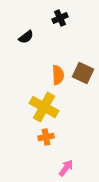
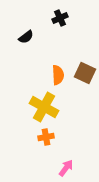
brown square: moved 2 px right
